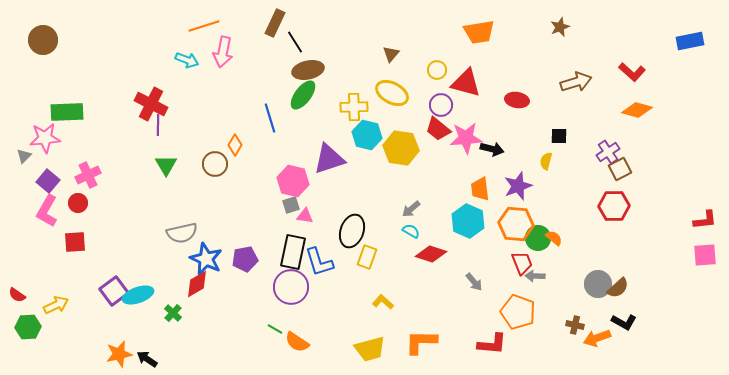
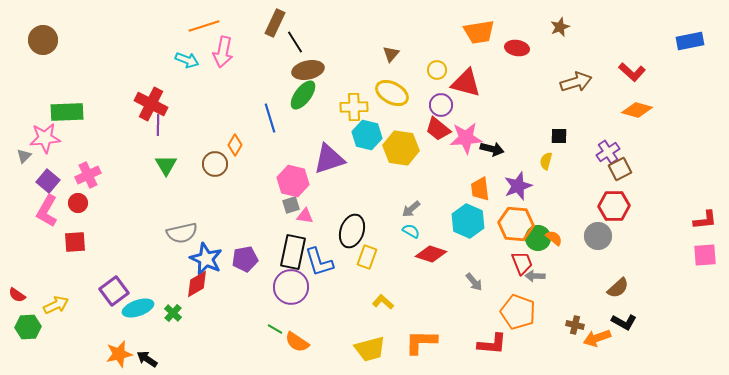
red ellipse at (517, 100): moved 52 px up
gray circle at (598, 284): moved 48 px up
cyan ellipse at (138, 295): moved 13 px down
